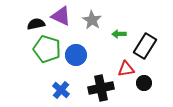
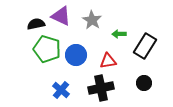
red triangle: moved 18 px left, 8 px up
